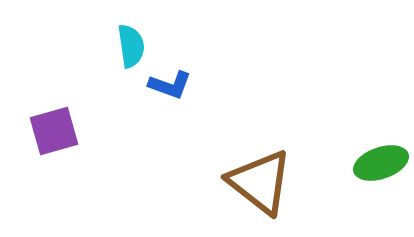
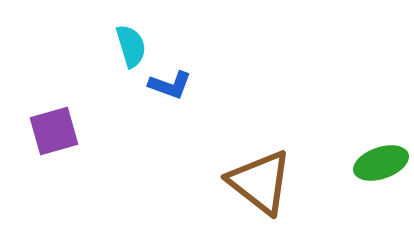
cyan semicircle: rotated 9 degrees counterclockwise
